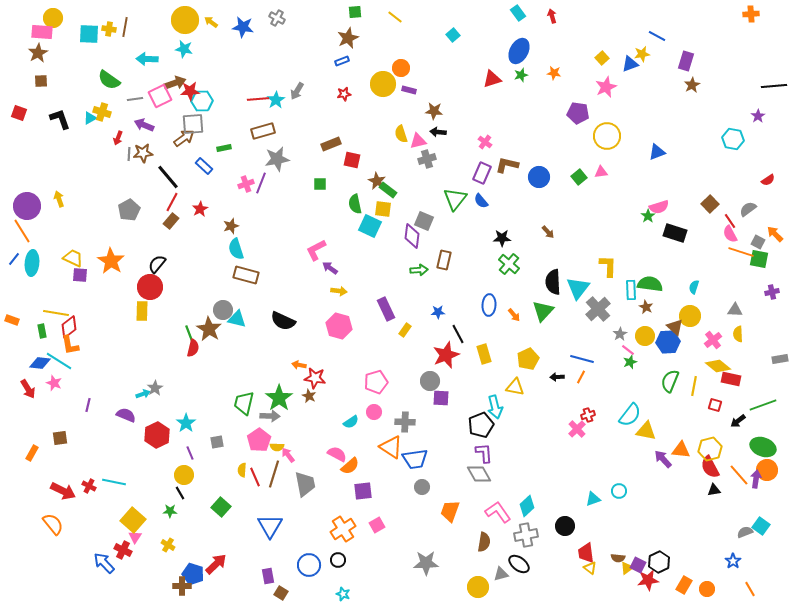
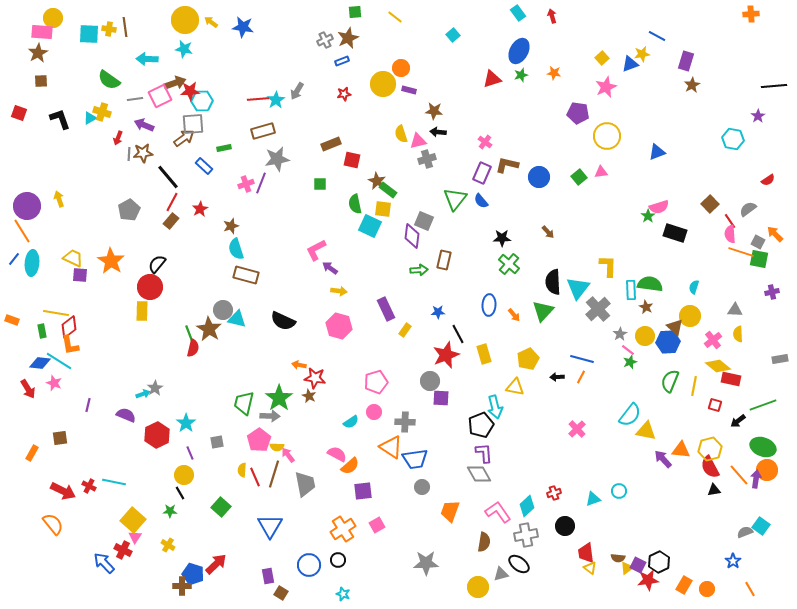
gray cross at (277, 18): moved 48 px right, 22 px down; rotated 35 degrees clockwise
brown line at (125, 27): rotated 18 degrees counterclockwise
pink semicircle at (730, 234): rotated 24 degrees clockwise
red cross at (588, 415): moved 34 px left, 78 px down
